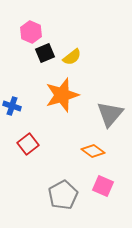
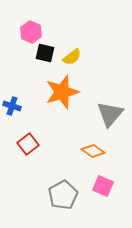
black square: rotated 36 degrees clockwise
orange star: moved 3 px up
